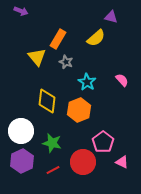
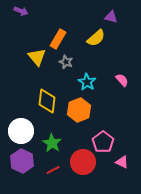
green star: rotated 18 degrees clockwise
purple hexagon: rotated 10 degrees counterclockwise
